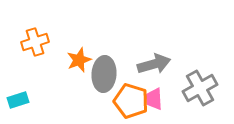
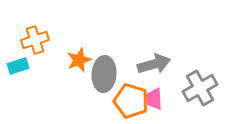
orange cross: moved 2 px up
cyan rectangle: moved 34 px up
